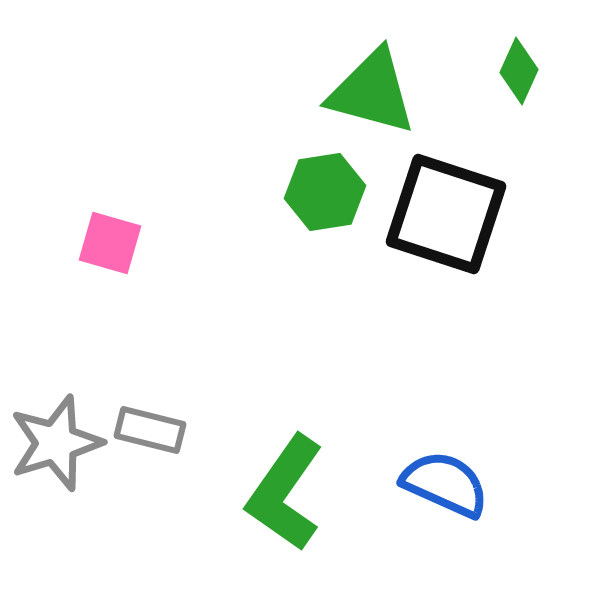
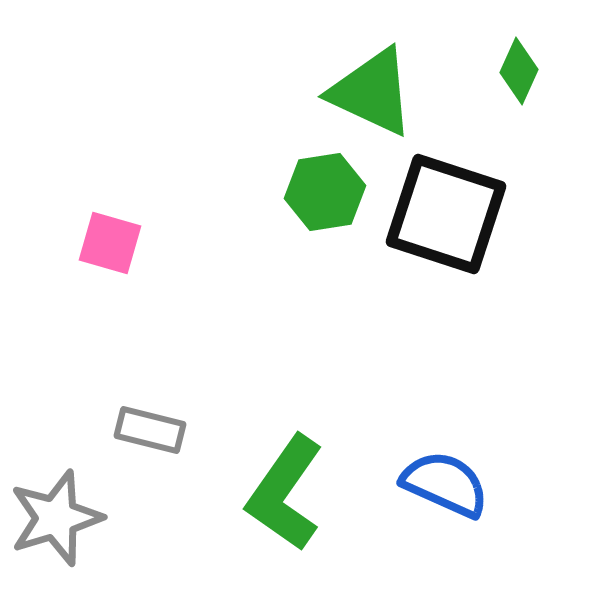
green triangle: rotated 10 degrees clockwise
gray star: moved 75 px down
